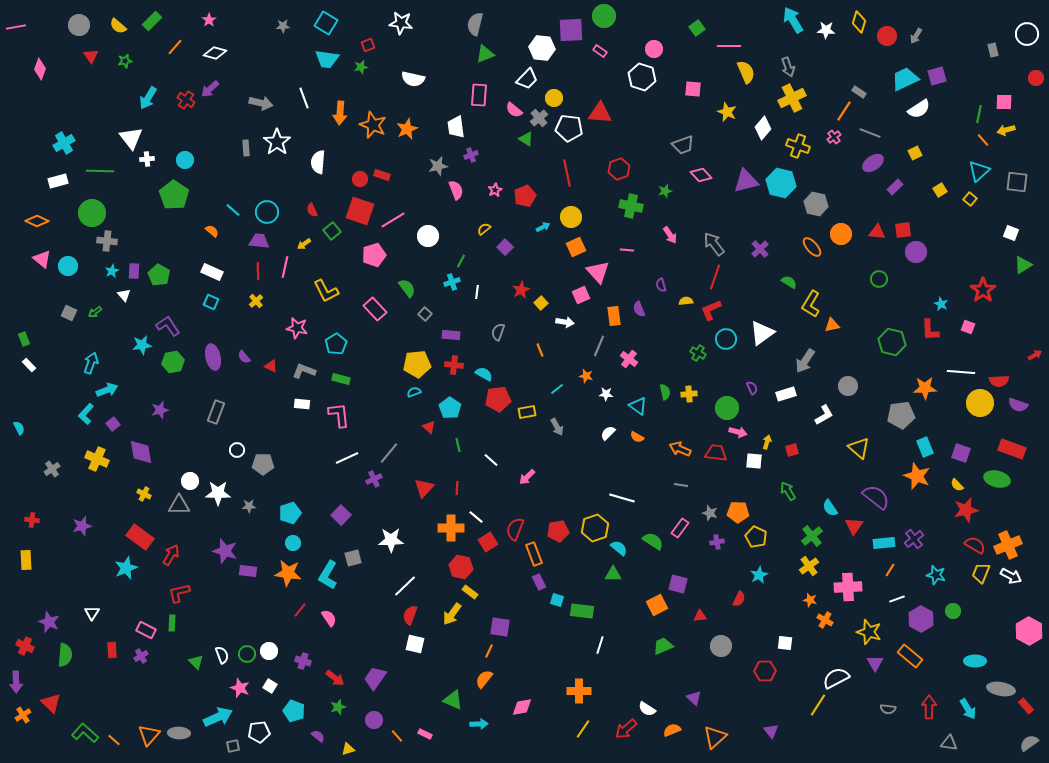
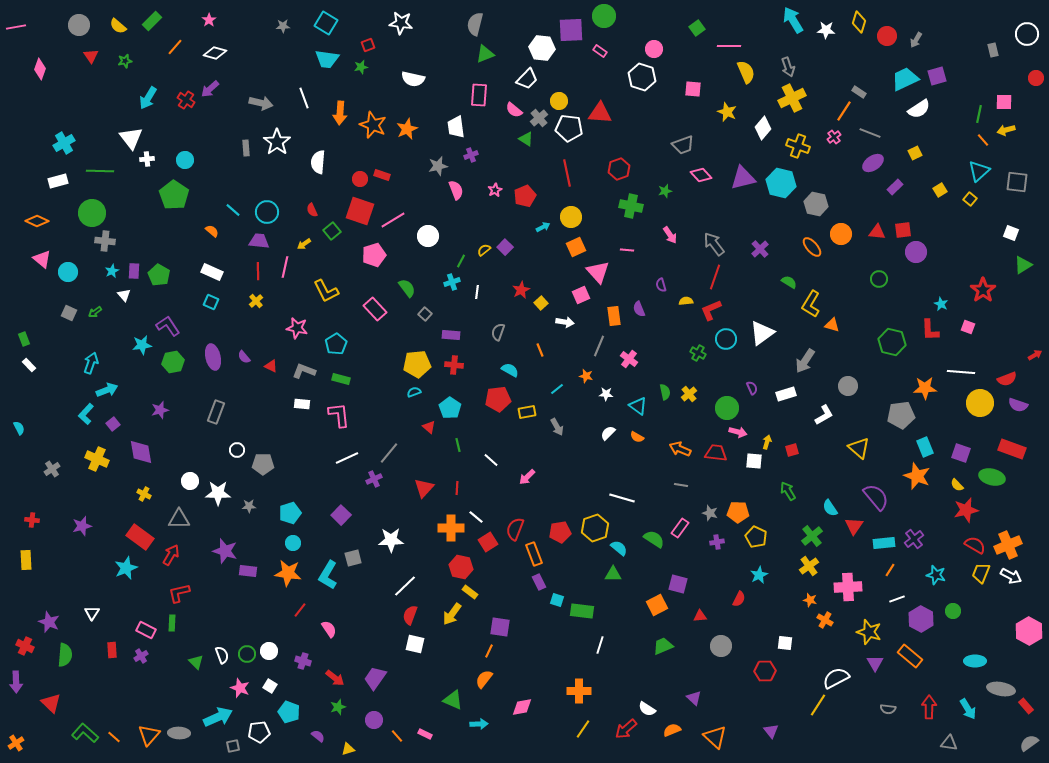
gray arrow at (916, 36): moved 4 px down
yellow circle at (554, 98): moved 5 px right, 3 px down
purple triangle at (746, 181): moved 3 px left, 3 px up
yellow semicircle at (484, 229): moved 21 px down
gray cross at (107, 241): moved 2 px left
cyan circle at (68, 266): moved 6 px down
orange triangle at (832, 325): rotated 28 degrees clockwise
cyan semicircle at (484, 374): moved 26 px right, 4 px up
red semicircle at (999, 381): moved 8 px right, 2 px up; rotated 18 degrees counterclockwise
yellow cross at (689, 394): rotated 35 degrees counterclockwise
green ellipse at (997, 479): moved 5 px left, 2 px up
purple semicircle at (876, 497): rotated 12 degrees clockwise
gray triangle at (179, 505): moved 14 px down
red pentagon at (558, 531): moved 2 px right, 1 px down
green semicircle at (653, 541): moved 1 px right, 2 px up
pink semicircle at (329, 618): moved 11 px down
cyan pentagon at (294, 711): moved 5 px left, 1 px down
orange cross at (23, 715): moved 7 px left, 28 px down
orange triangle at (715, 737): rotated 35 degrees counterclockwise
orange line at (114, 740): moved 3 px up
